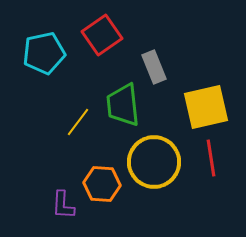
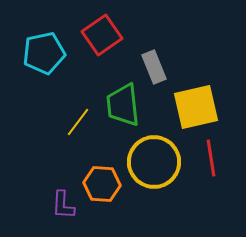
yellow square: moved 10 px left
